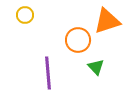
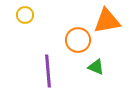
orange triangle: rotated 8 degrees clockwise
green triangle: rotated 24 degrees counterclockwise
purple line: moved 2 px up
